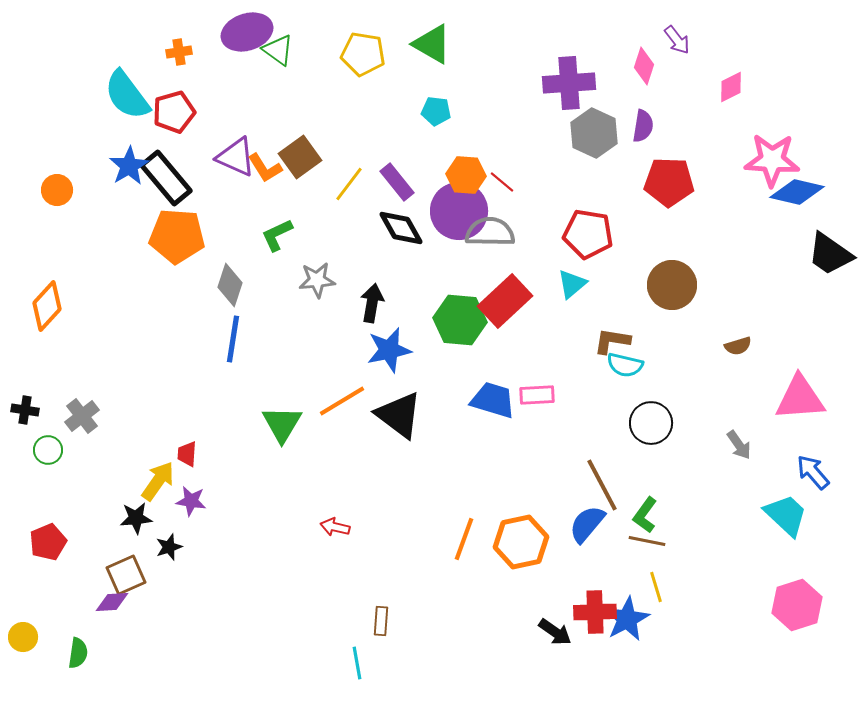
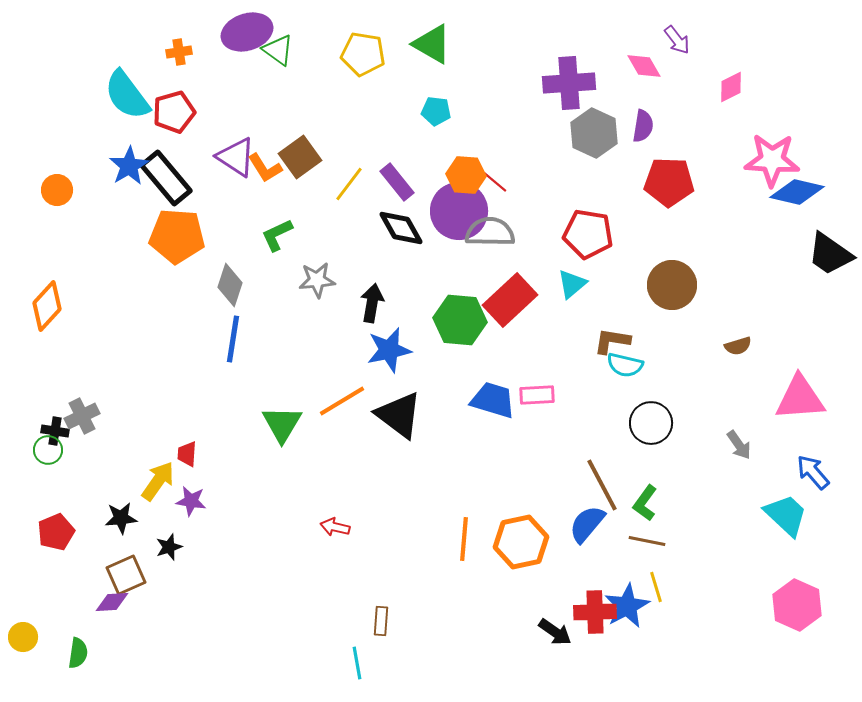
pink diamond at (644, 66): rotated 48 degrees counterclockwise
purple triangle at (236, 157): rotated 9 degrees clockwise
red line at (502, 182): moved 7 px left
red rectangle at (505, 301): moved 5 px right, 1 px up
black cross at (25, 410): moved 30 px right, 21 px down
gray cross at (82, 416): rotated 12 degrees clockwise
green L-shape at (645, 515): moved 12 px up
black star at (136, 518): moved 15 px left
orange line at (464, 539): rotated 15 degrees counterclockwise
red pentagon at (48, 542): moved 8 px right, 10 px up
pink hexagon at (797, 605): rotated 18 degrees counterclockwise
blue star at (627, 619): moved 13 px up
